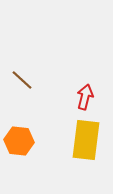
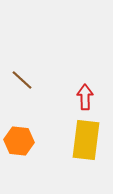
red arrow: rotated 15 degrees counterclockwise
